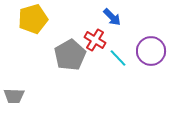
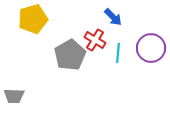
blue arrow: moved 1 px right
purple circle: moved 3 px up
cyan line: moved 5 px up; rotated 48 degrees clockwise
